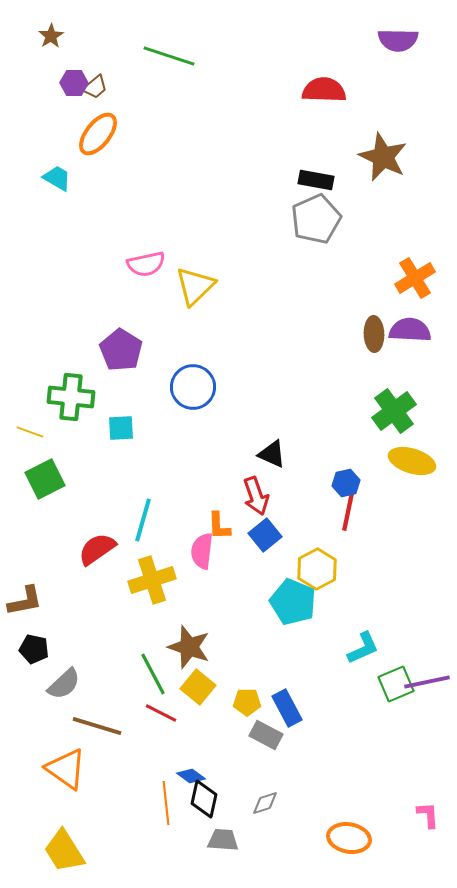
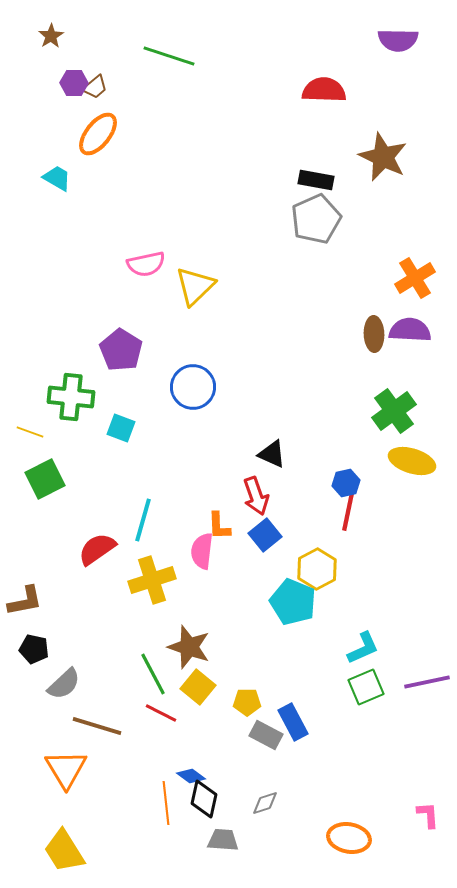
cyan square at (121, 428): rotated 24 degrees clockwise
green square at (396, 684): moved 30 px left, 3 px down
blue rectangle at (287, 708): moved 6 px right, 14 px down
orange triangle at (66, 769): rotated 24 degrees clockwise
